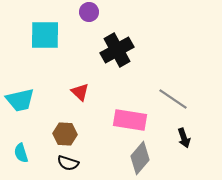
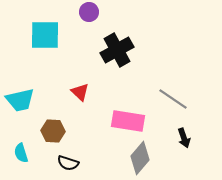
pink rectangle: moved 2 px left, 1 px down
brown hexagon: moved 12 px left, 3 px up
